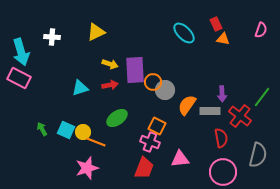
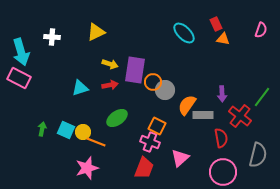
purple rectangle: rotated 12 degrees clockwise
gray rectangle: moved 7 px left, 4 px down
green arrow: rotated 40 degrees clockwise
pink triangle: moved 1 px up; rotated 36 degrees counterclockwise
